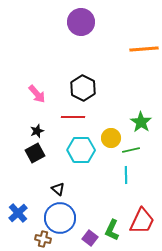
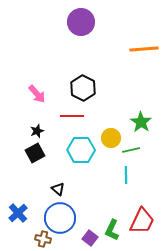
red line: moved 1 px left, 1 px up
